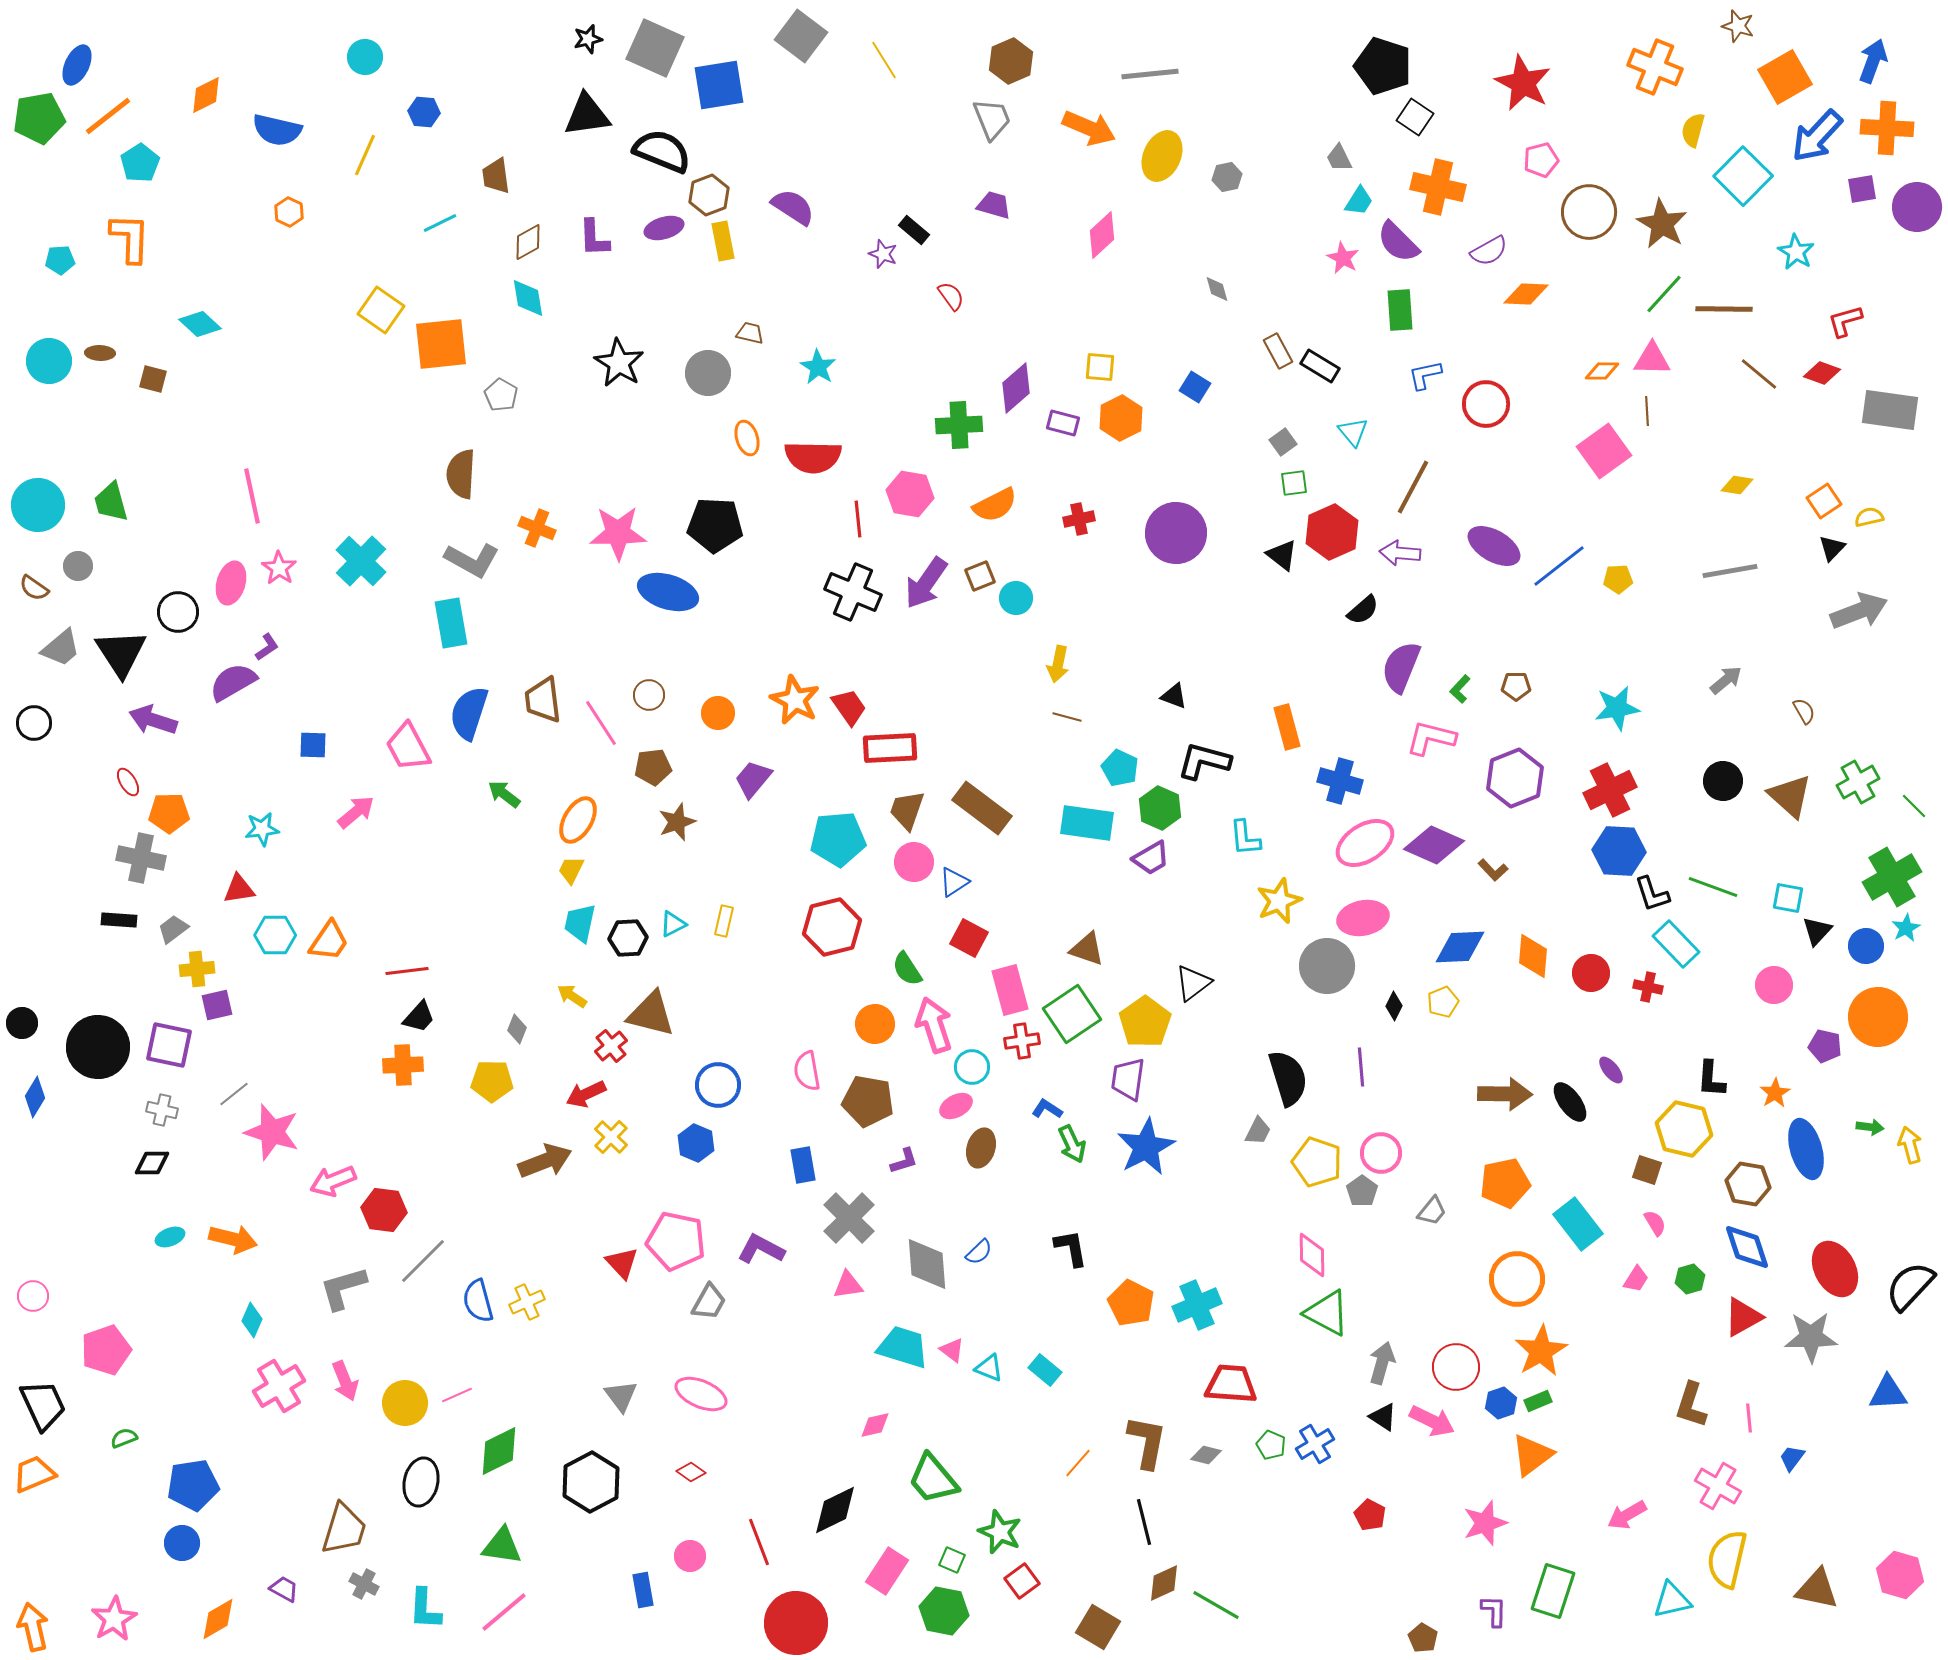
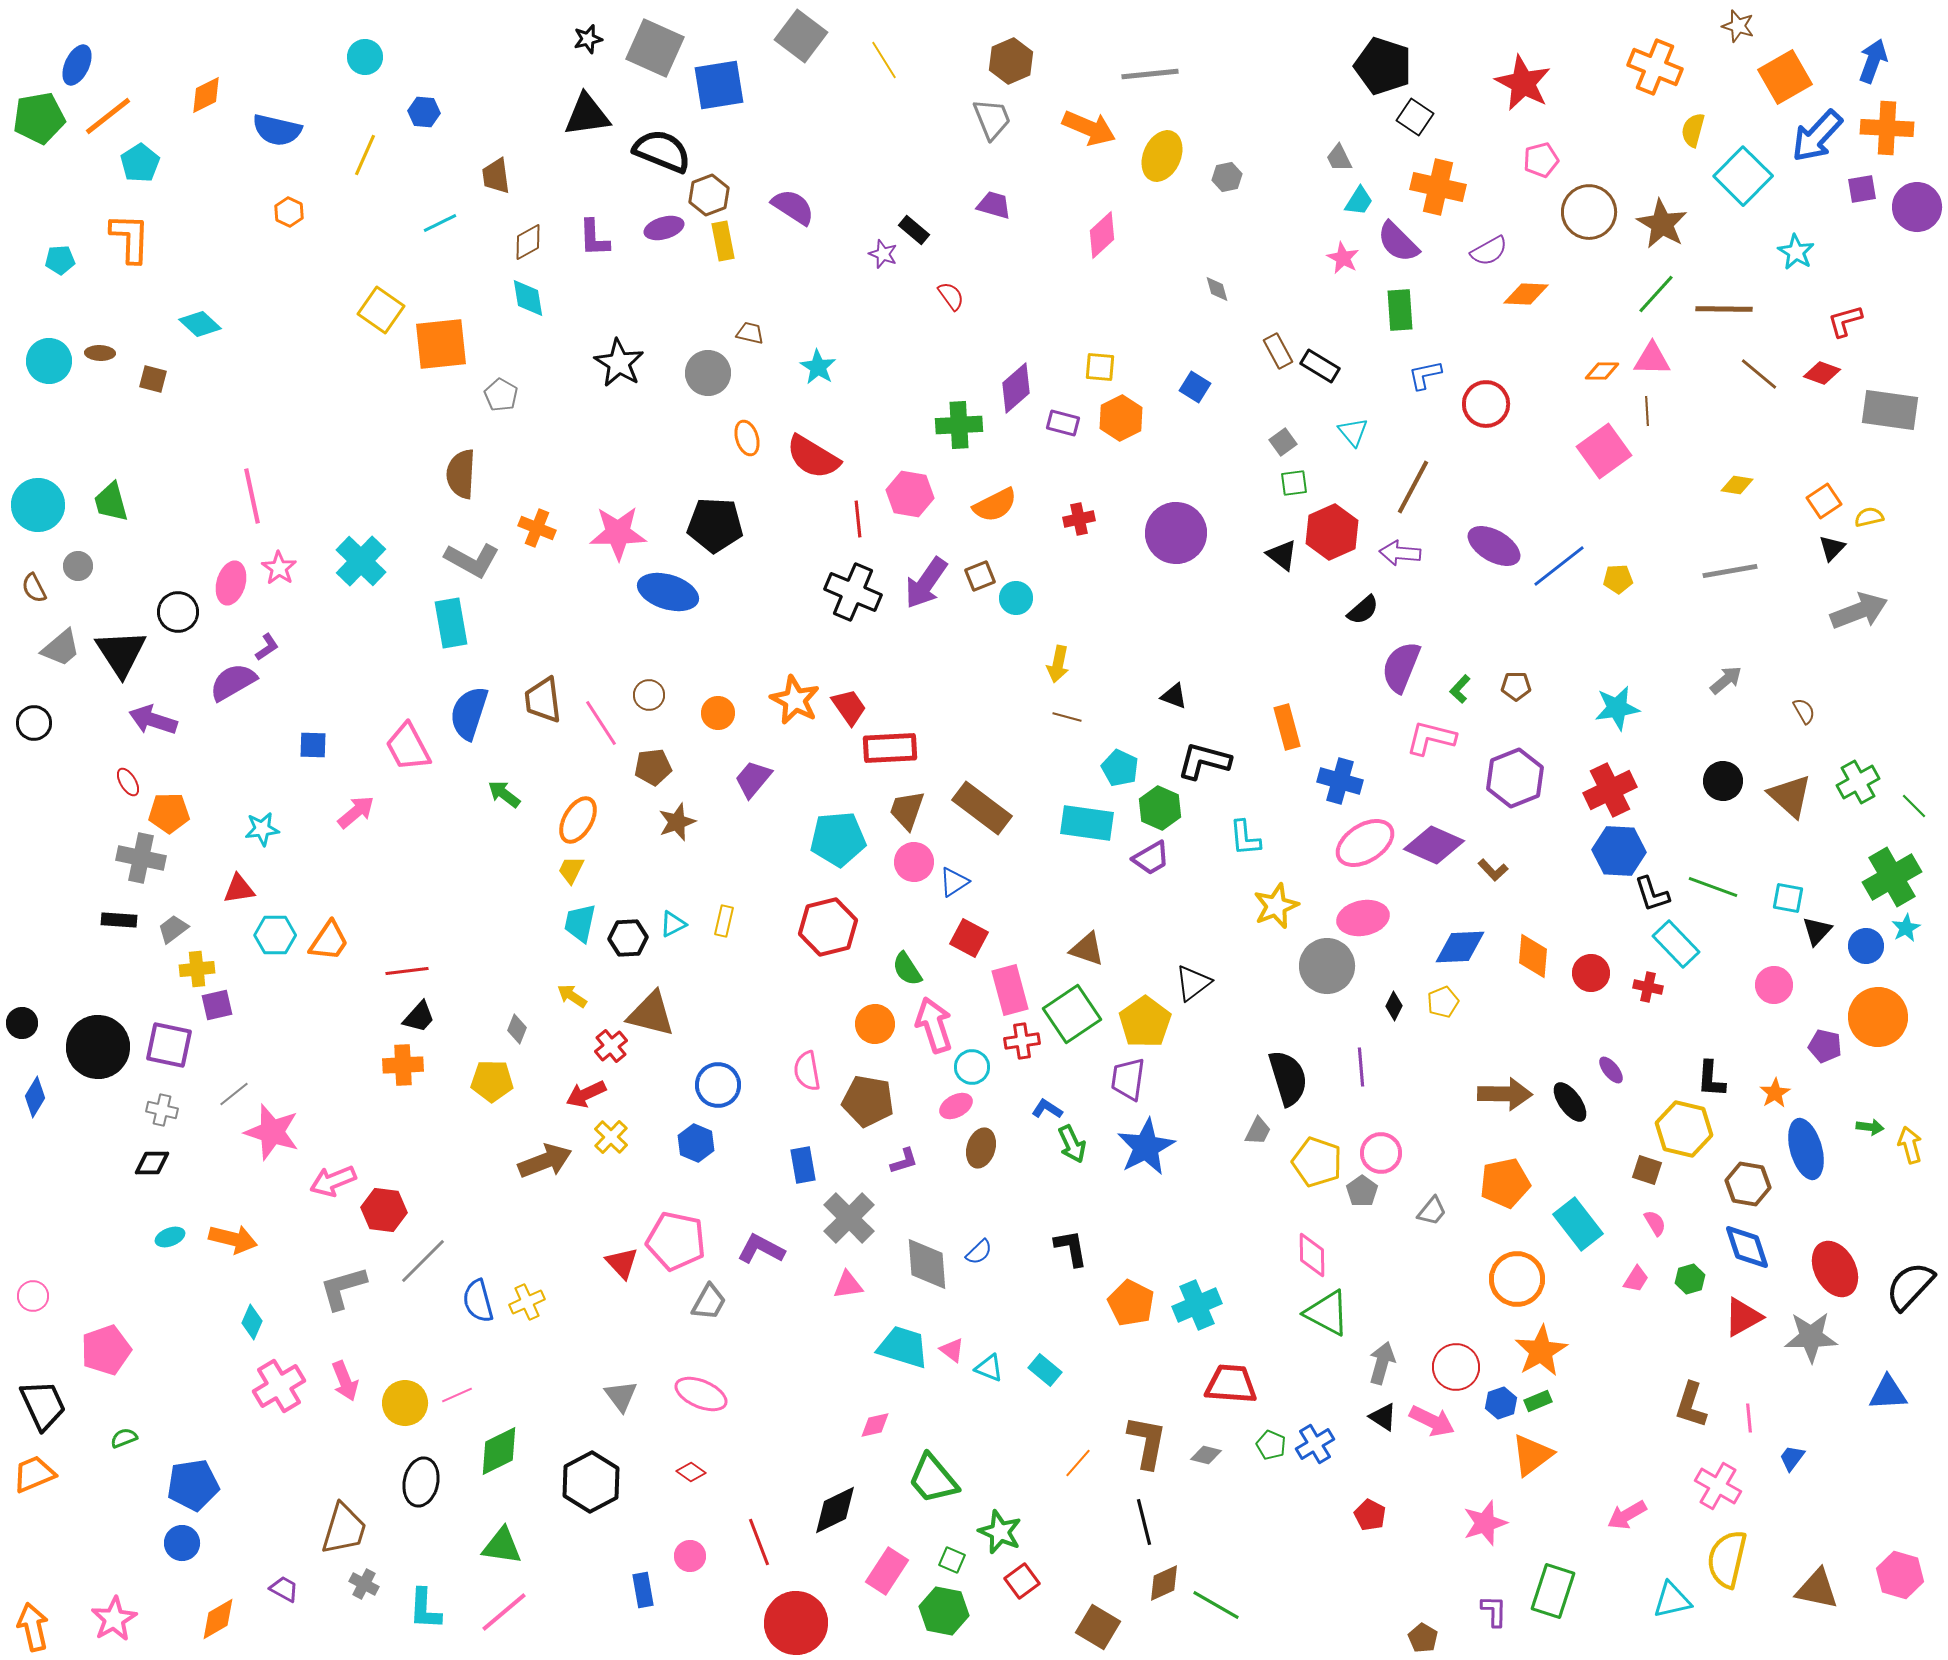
green line at (1664, 294): moved 8 px left
red semicircle at (813, 457): rotated 30 degrees clockwise
brown semicircle at (34, 588): rotated 28 degrees clockwise
yellow star at (1279, 901): moved 3 px left, 5 px down
red hexagon at (832, 927): moved 4 px left
cyan diamond at (252, 1320): moved 2 px down
